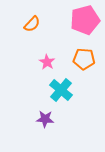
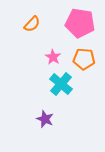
pink pentagon: moved 5 px left, 3 px down; rotated 24 degrees clockwise
pink star: moved 6 px right, 5 px up
cyan cross: moved 6 px up
purple star: rotated 18 degrees clockwise
